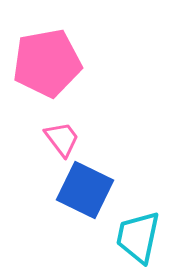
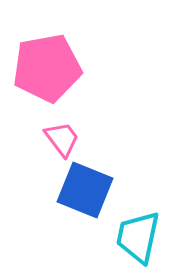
pink pentagon: moved 5 px down
blue square: rotated 4 degrees counterclockwise
